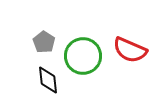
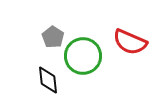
gray pentagon: moved 9 px right, 5 px up
red semicircle: moved 8 px up
